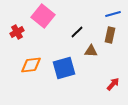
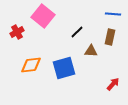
blue line: rotated 21 degrees clockwise
brown rectangle: moved 2 px down
